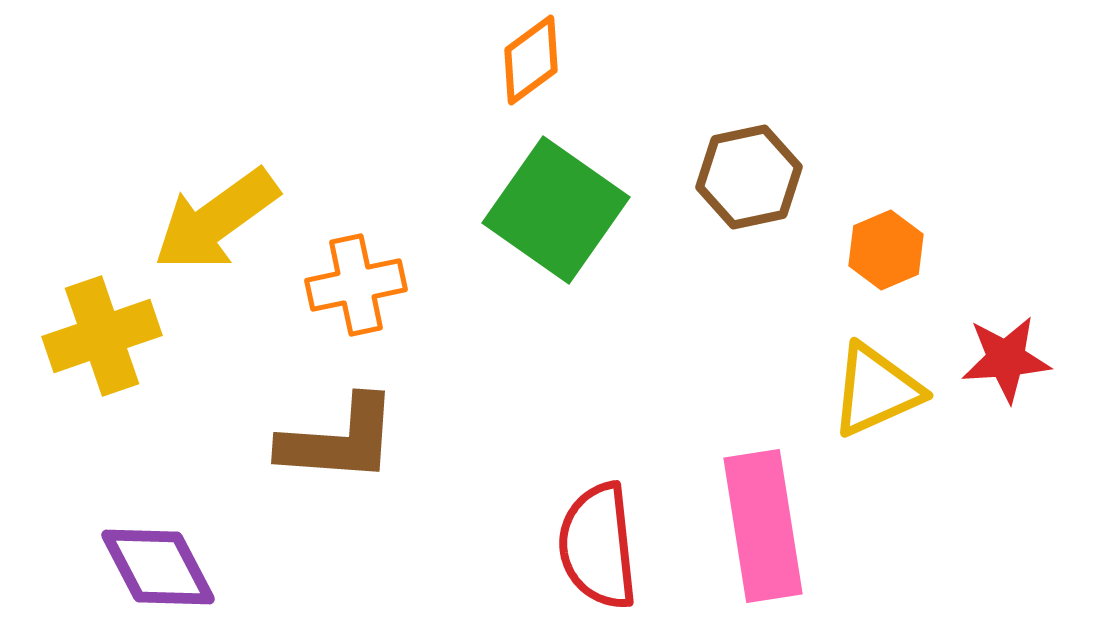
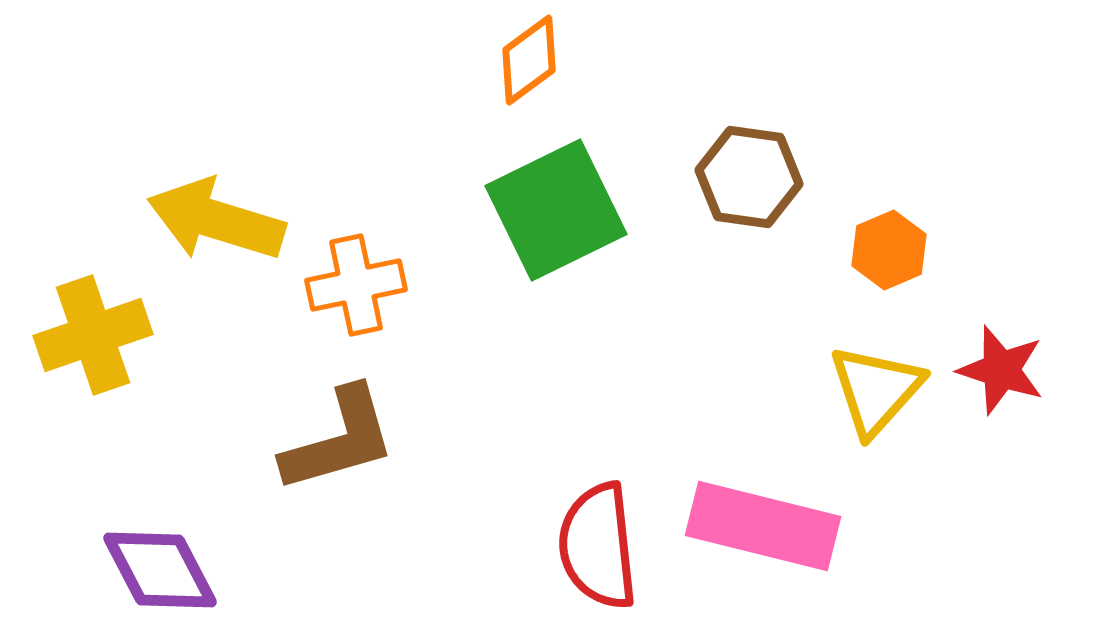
orange diamond: moved 2 px left
brown hexagon: rotated 20 degrees clockwise
green square: rotated 29 degrees clockwise
yellow arrow: rotated 53 degrees clockwise
orange hexagon: moved 3 px right
yellow cross: moved 9 px left, 1 px up
red star: moved 5 px left, 11 px down; rotated 22 degrees clockwise
yellow triangle: rotated 24 degrees counterclockwise
brown L-shape: rotated 20 degrees counterclockwise
pink rectangle: rotated 67 degrees counterclockwise
purple diamond: moved 2 px right, 3 px down
